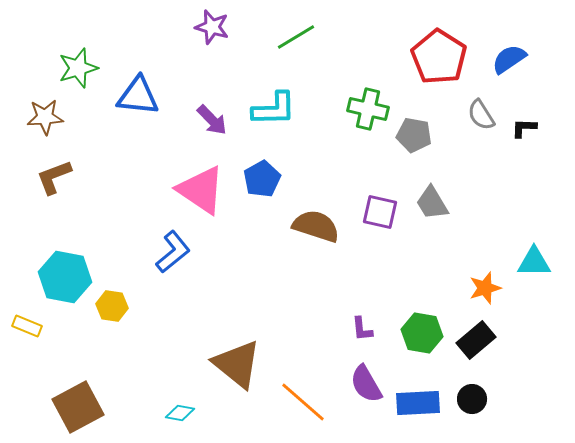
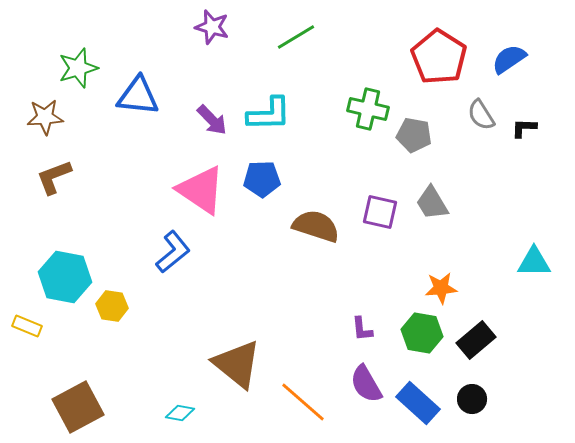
cyan L-shape: moved 5 px left, 5 px down
blue pentagon: rotated 27 degrees clockwise
orange star: moved 44 px left; rotated 12 degrees clockwise
blue rectangle: rotated 45 degrees clockwise
